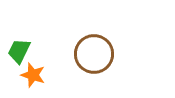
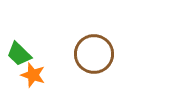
green trapezoid: moved 3 px down; rotated 72 degrees counterclockwise
